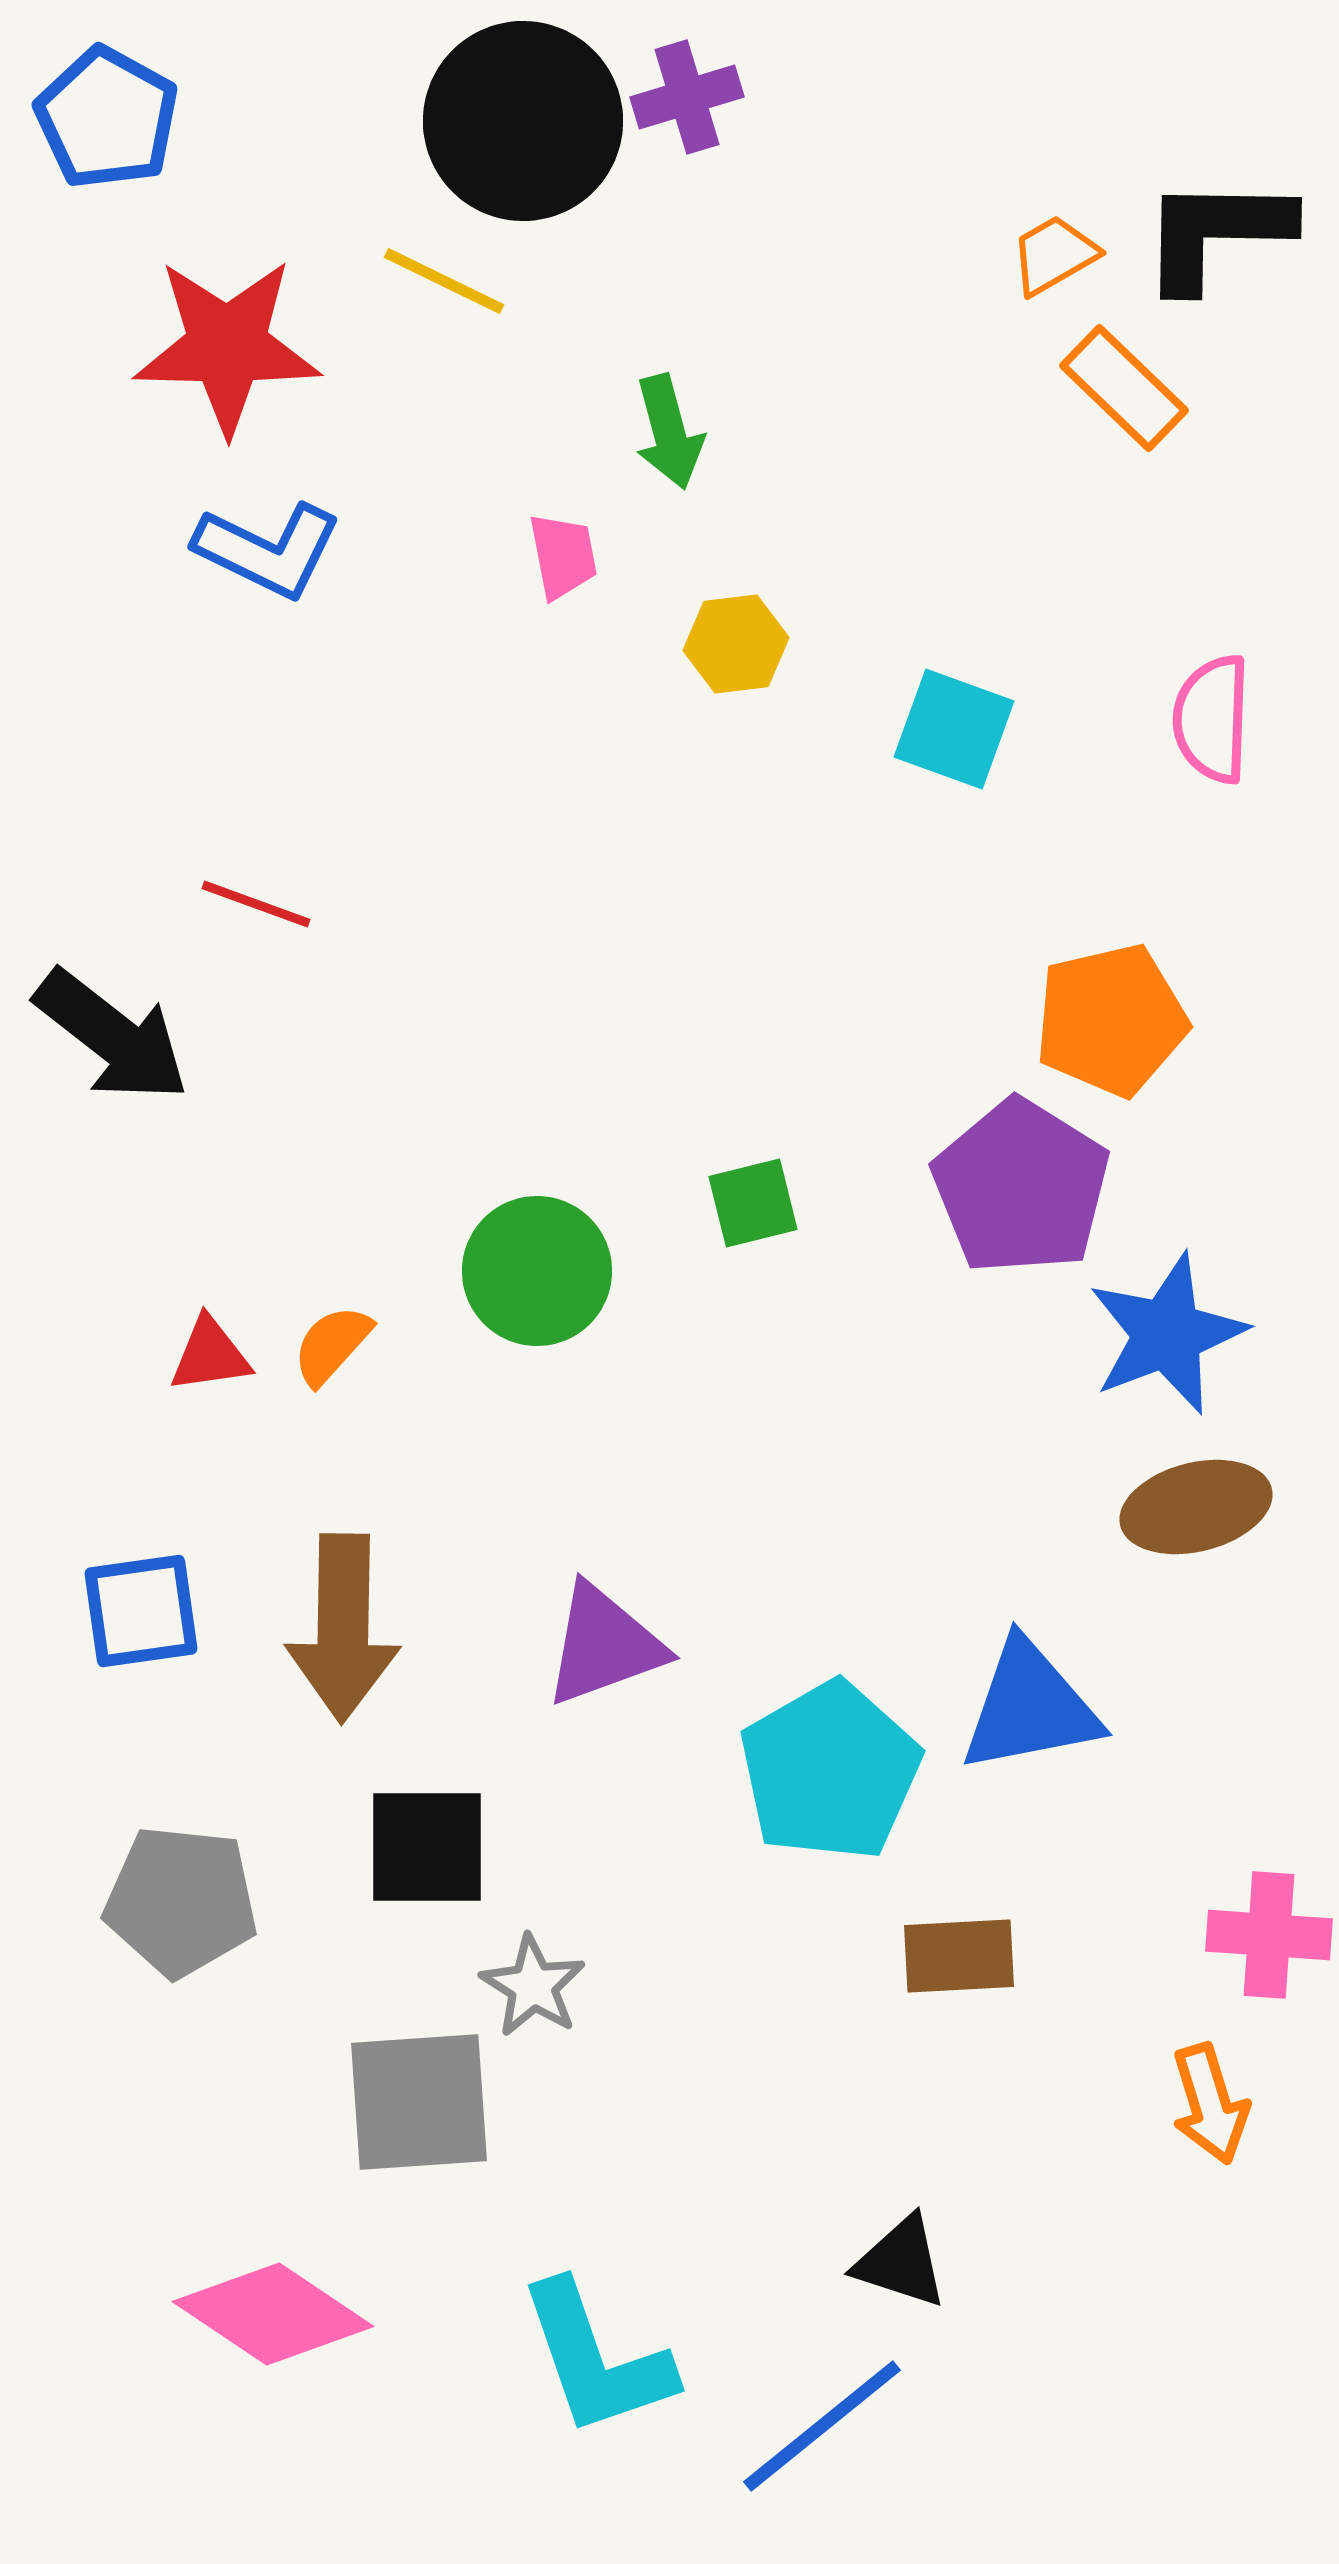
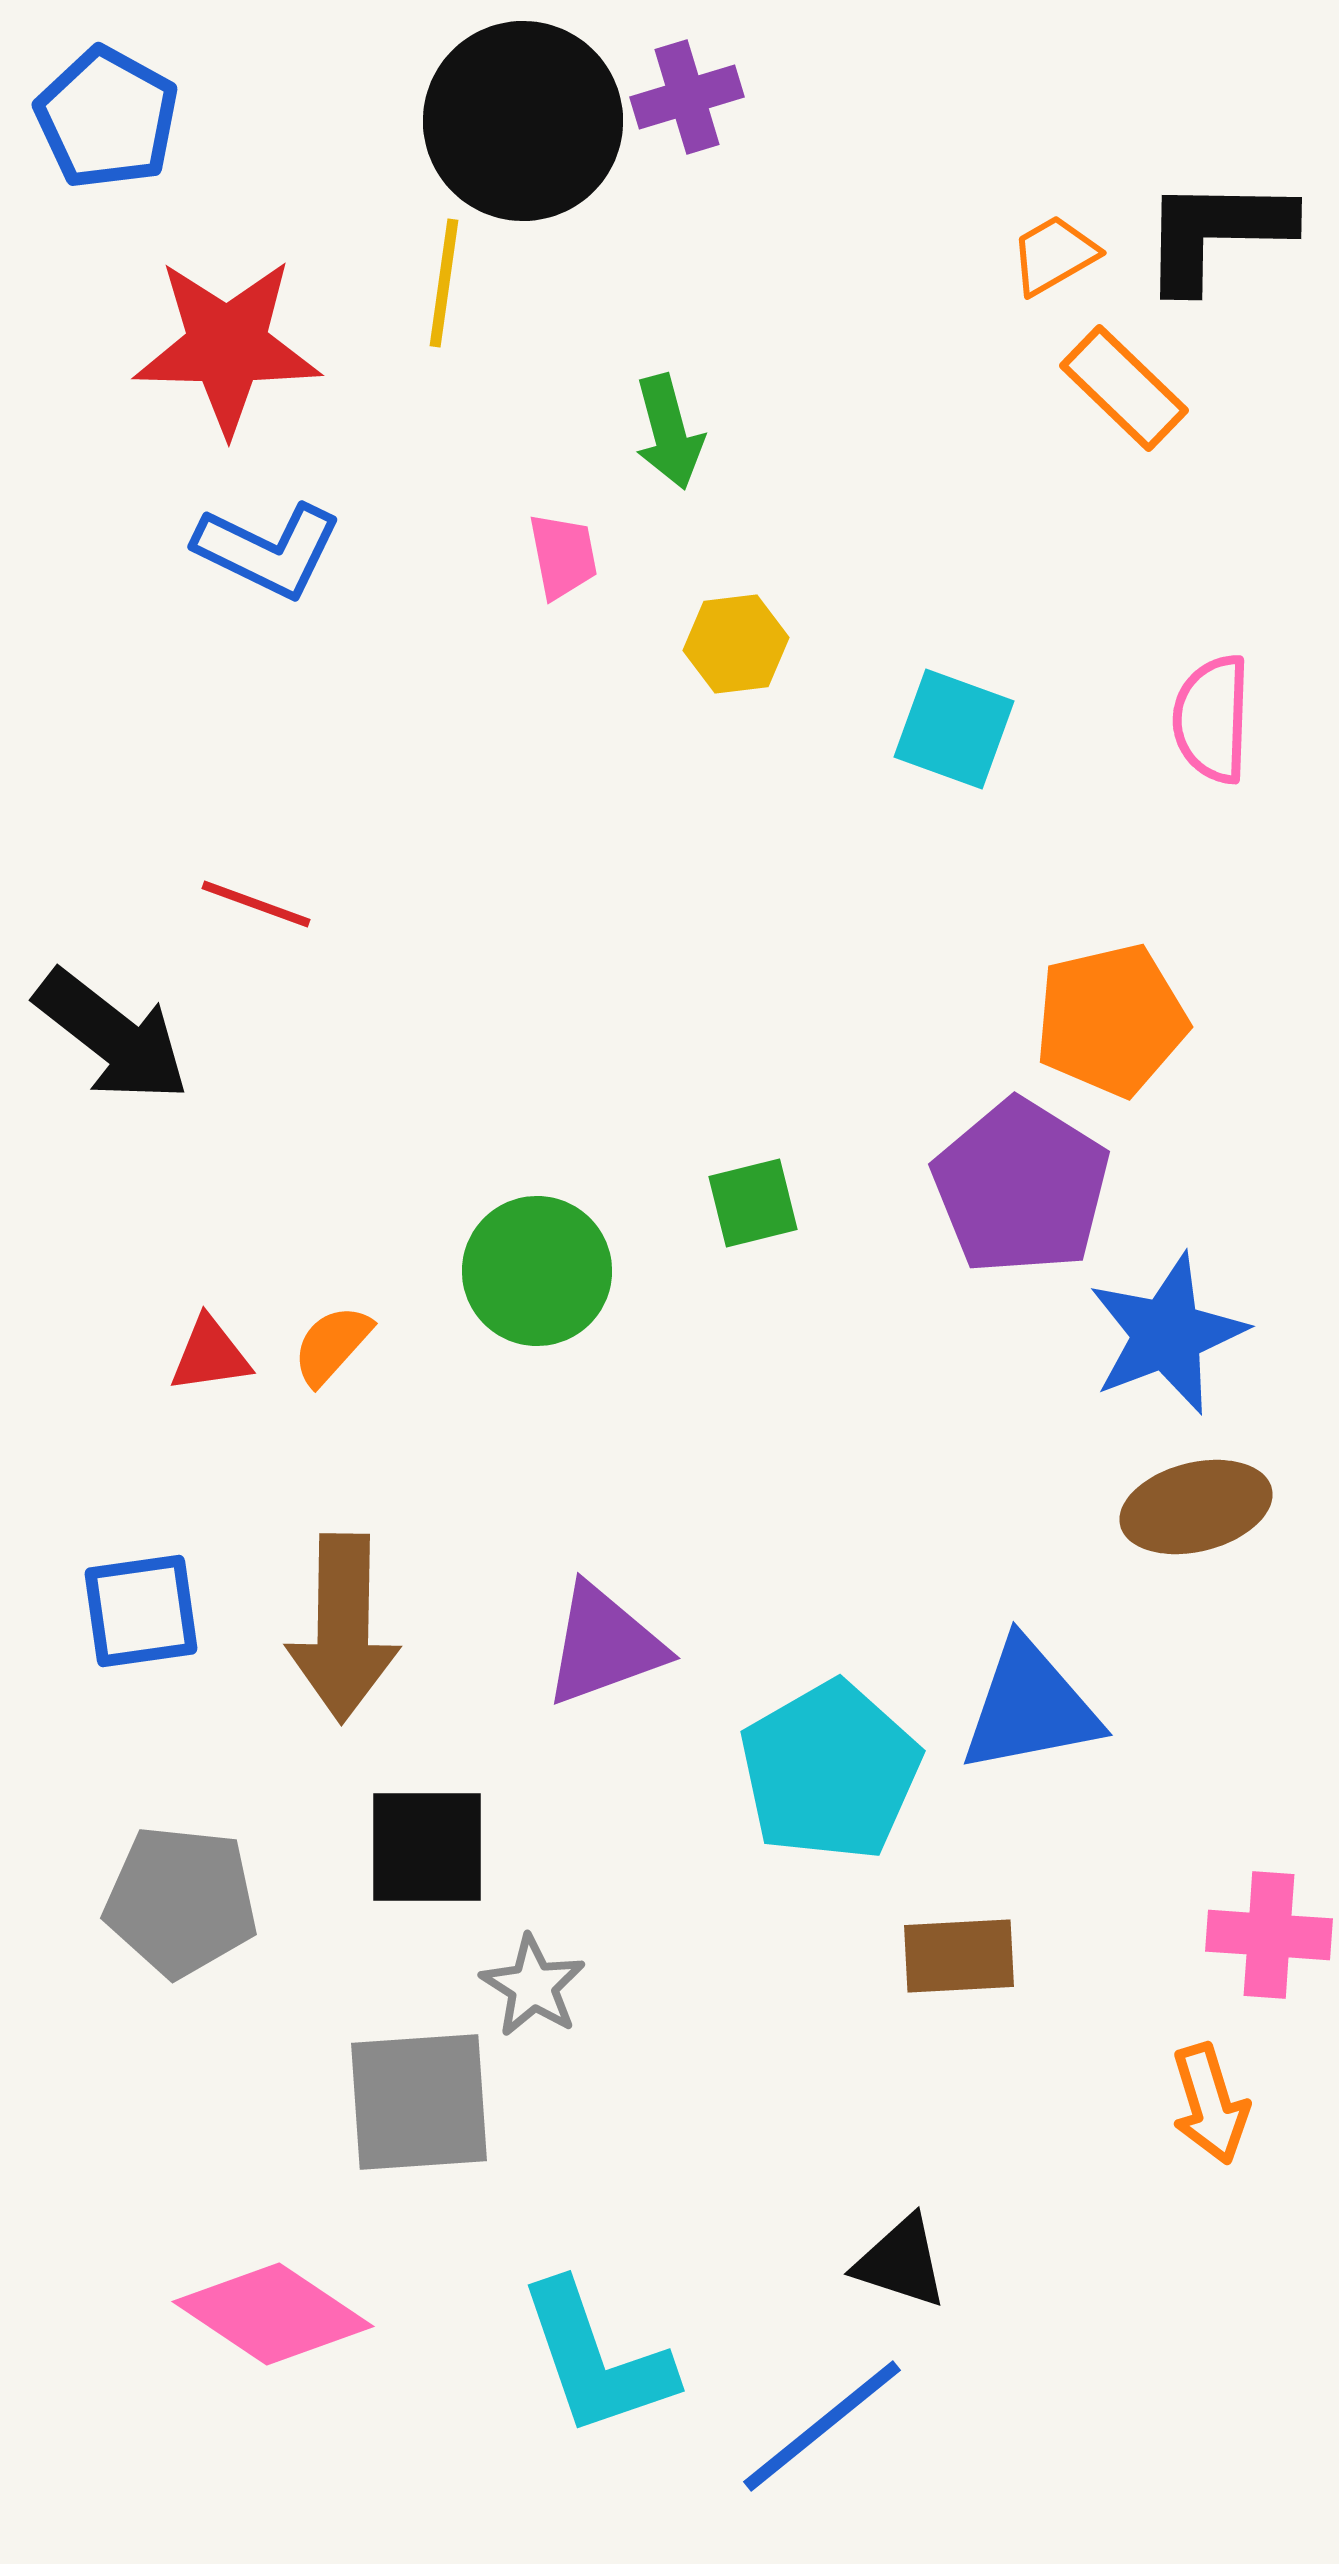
yellow line: moved 2 px down; rotated 72 degrees clockwise
